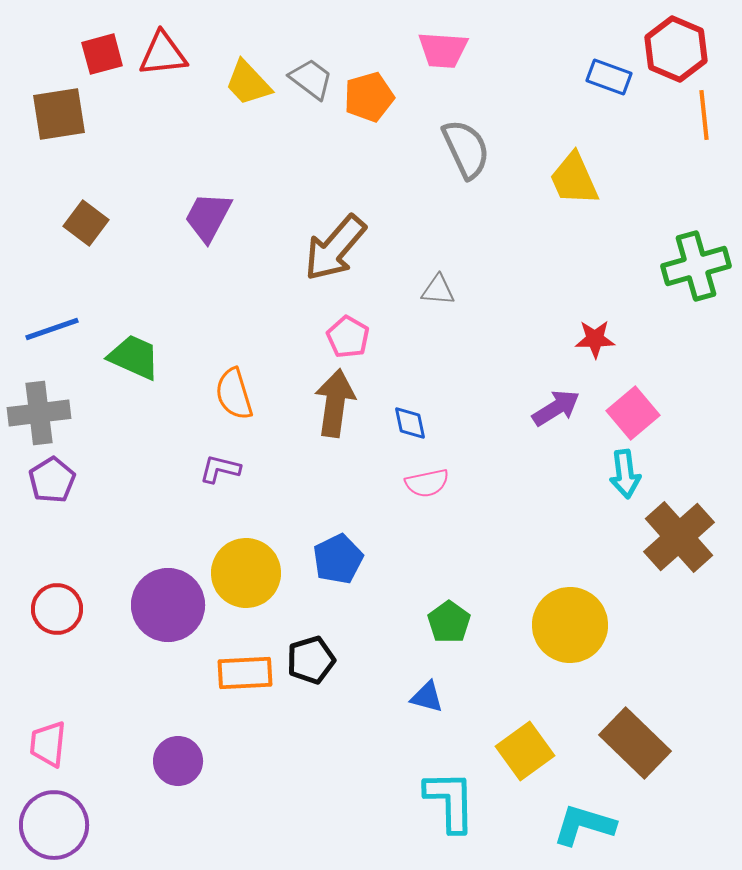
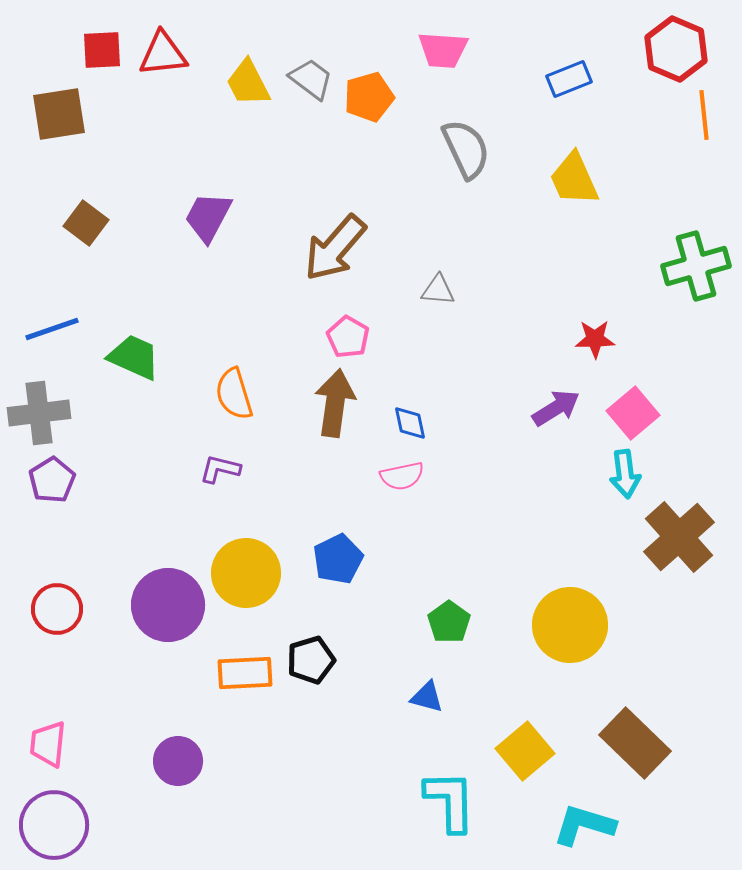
red square at (102, 54): moved 4 px up; rotated 12 degrees clockwise
blue rectangle at (609, 77): moved 40 px left, 2 px down; rotated 42 degrees counterclockwise
yellow trapezoid at (248, 83): rotated 16 degrees clockwise
pink semicircle at (427, 483): moved 25 px left, 7 px up
yellow square at (525, 751): rotated 4 degrees counterclockwise
